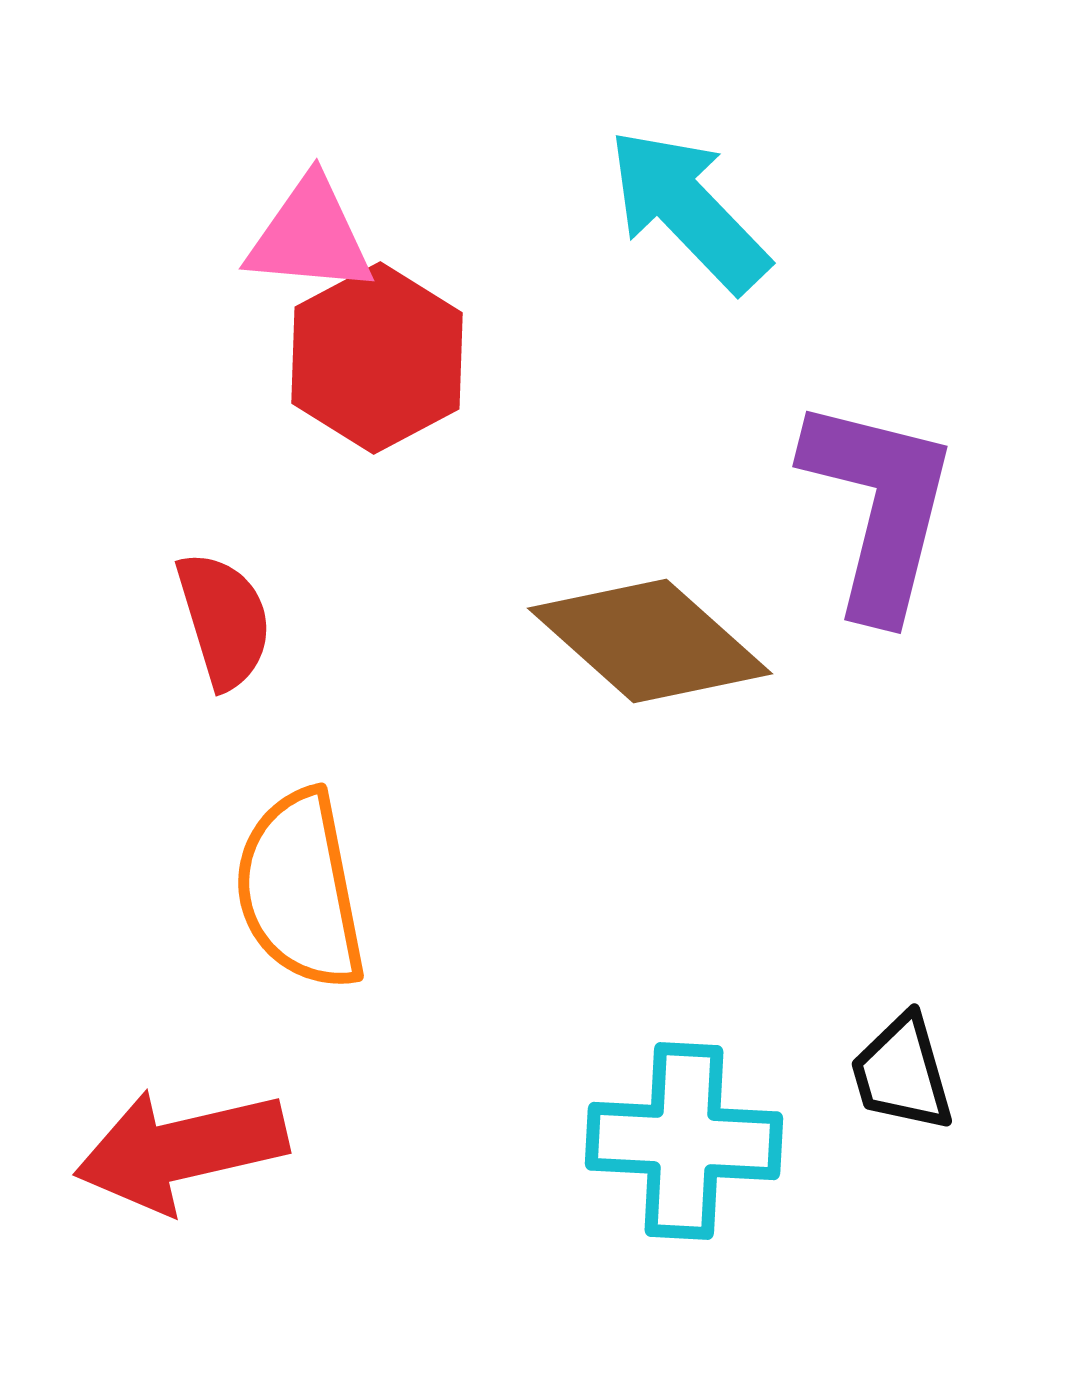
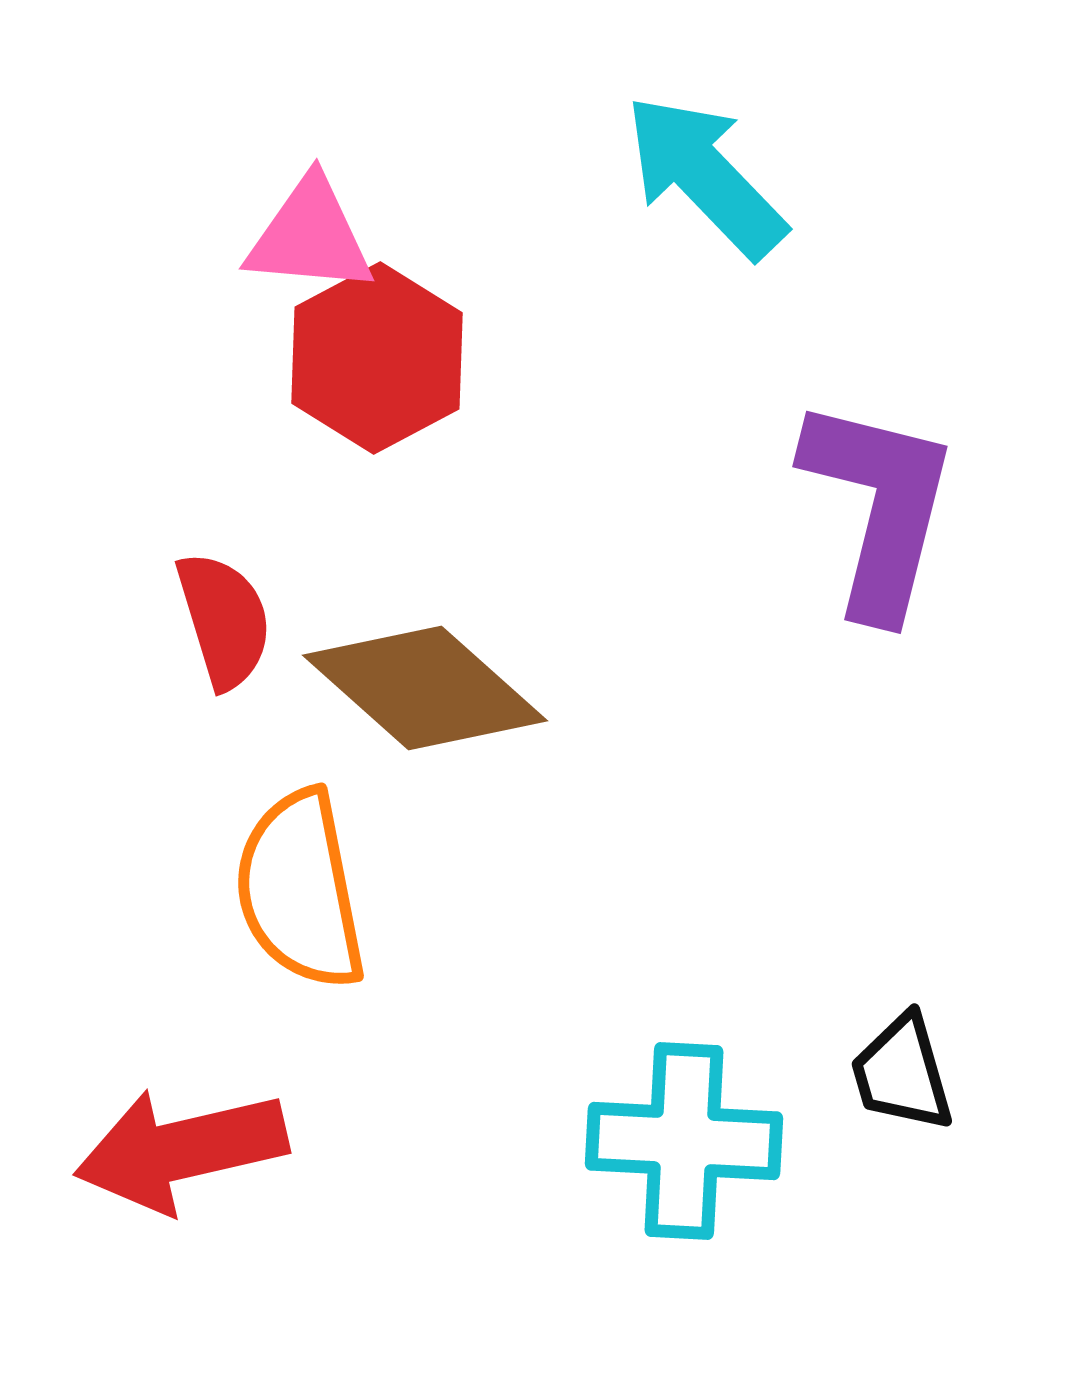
cyan arrow: moved 17 px right, 34 px up
brown diamond: moved 225 px left, 47 px down
